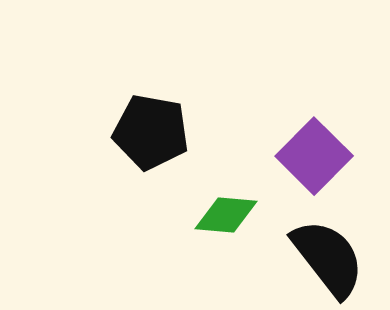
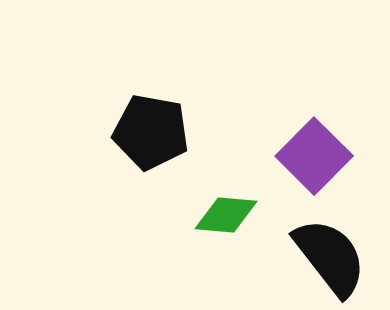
black semicircle: moved 2 px right, 1 px up
